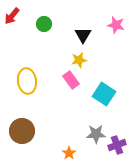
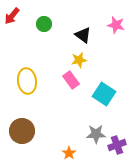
black triangle: rotated 24 degrees counterclockwise
